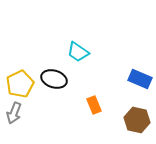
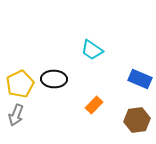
cyan trapezoid: moved 14 px right, 2 px up
black ellipse: rotated 15 degrees counterclockwise
orange rectangle: rotated 66 degrees clockwise
gray arrow: moved 2 px right, 2 px down
brown hexagon: rotated 20 degrees counterclockwise
